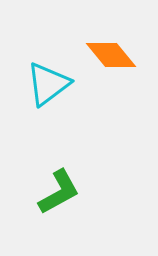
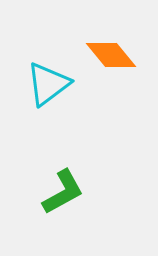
green L-shape: moved 4 px right
